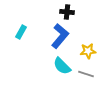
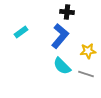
cyan rectangle: rotated 24 degrees clockwise
